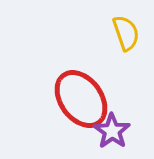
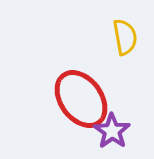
yellow semicircle: moved 1 px left, 4 px down; rotated 9 degrees clockwise
